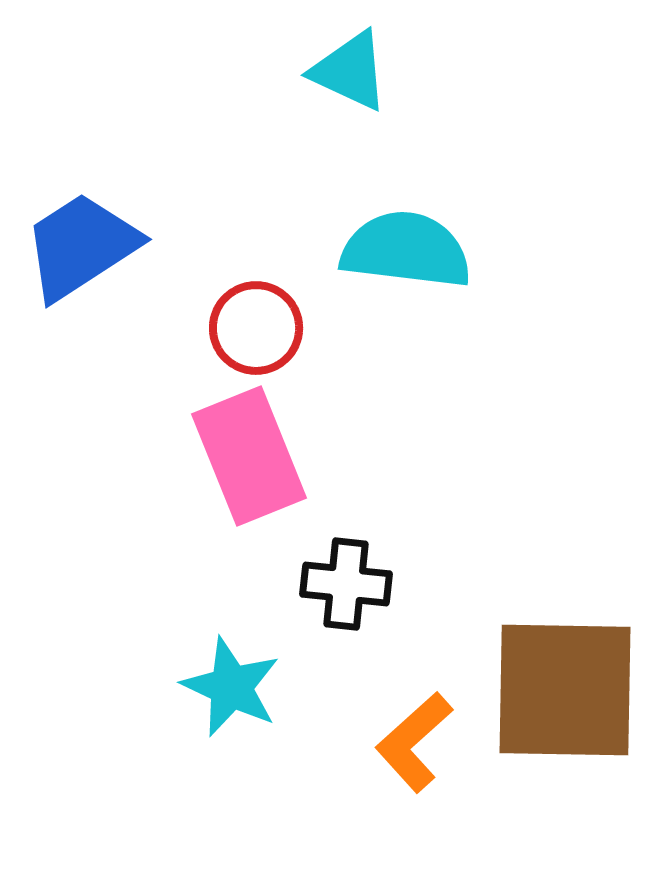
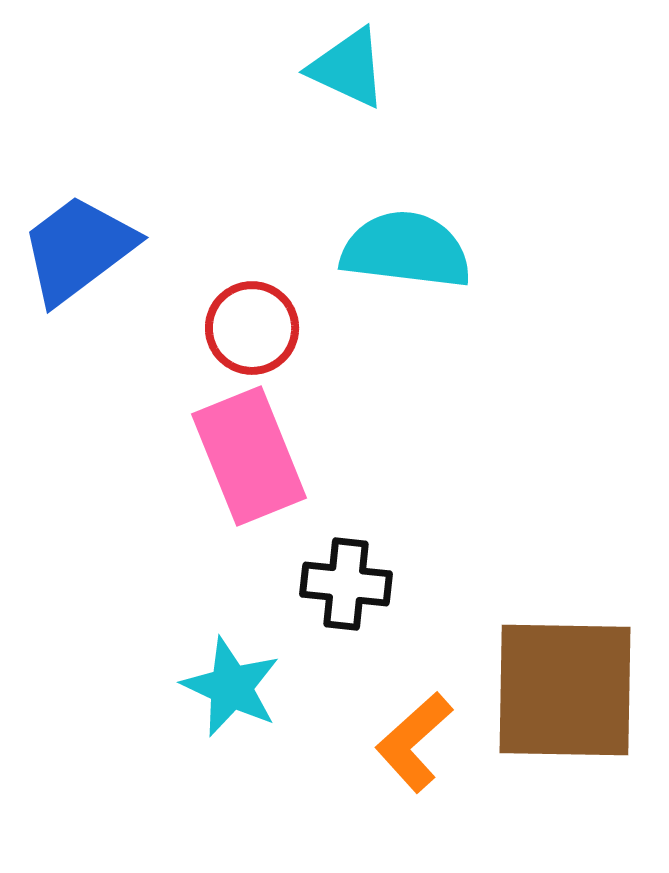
cyan triangle: moved 2 px left, 3 px up
blue trapezoid: moved 3 px left, 3 px down; rotated 4 degrees counterclockwise
red circle: moved 4 px left
